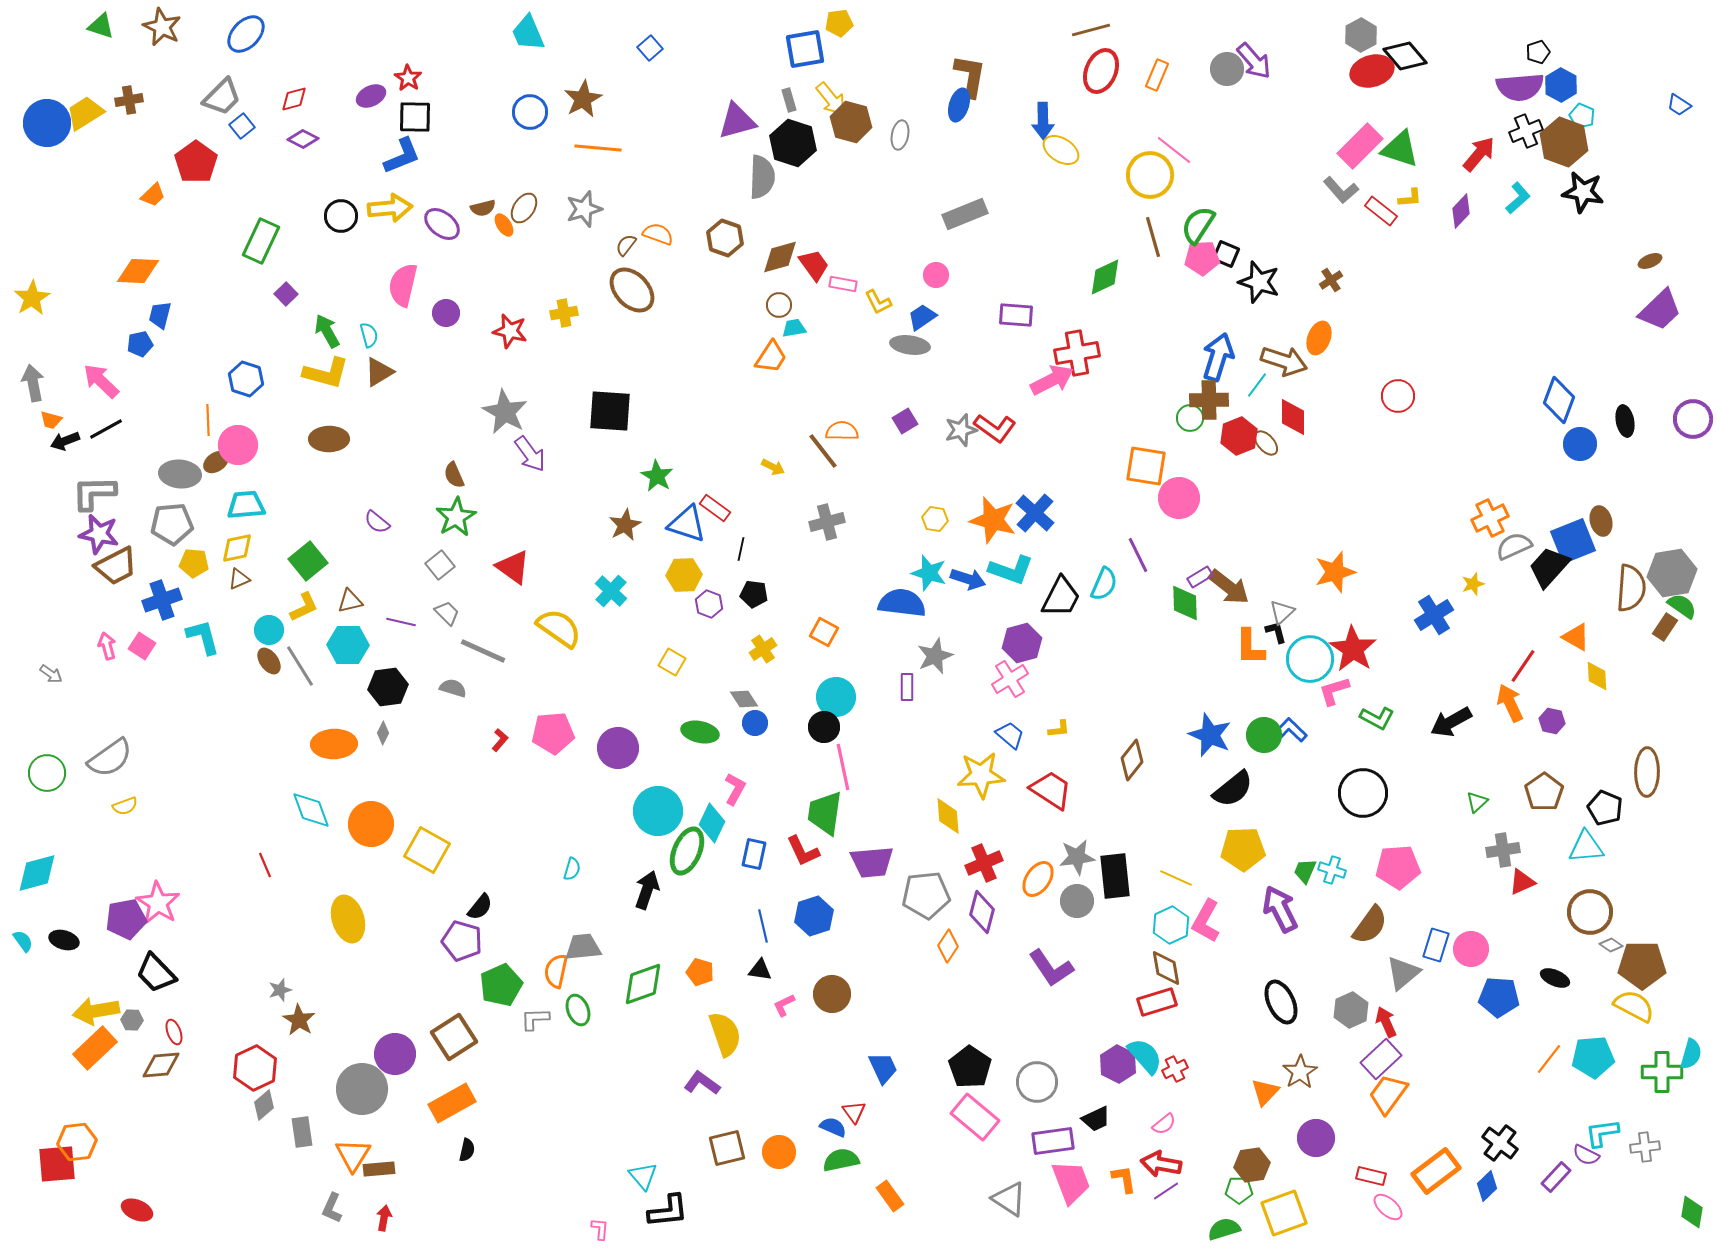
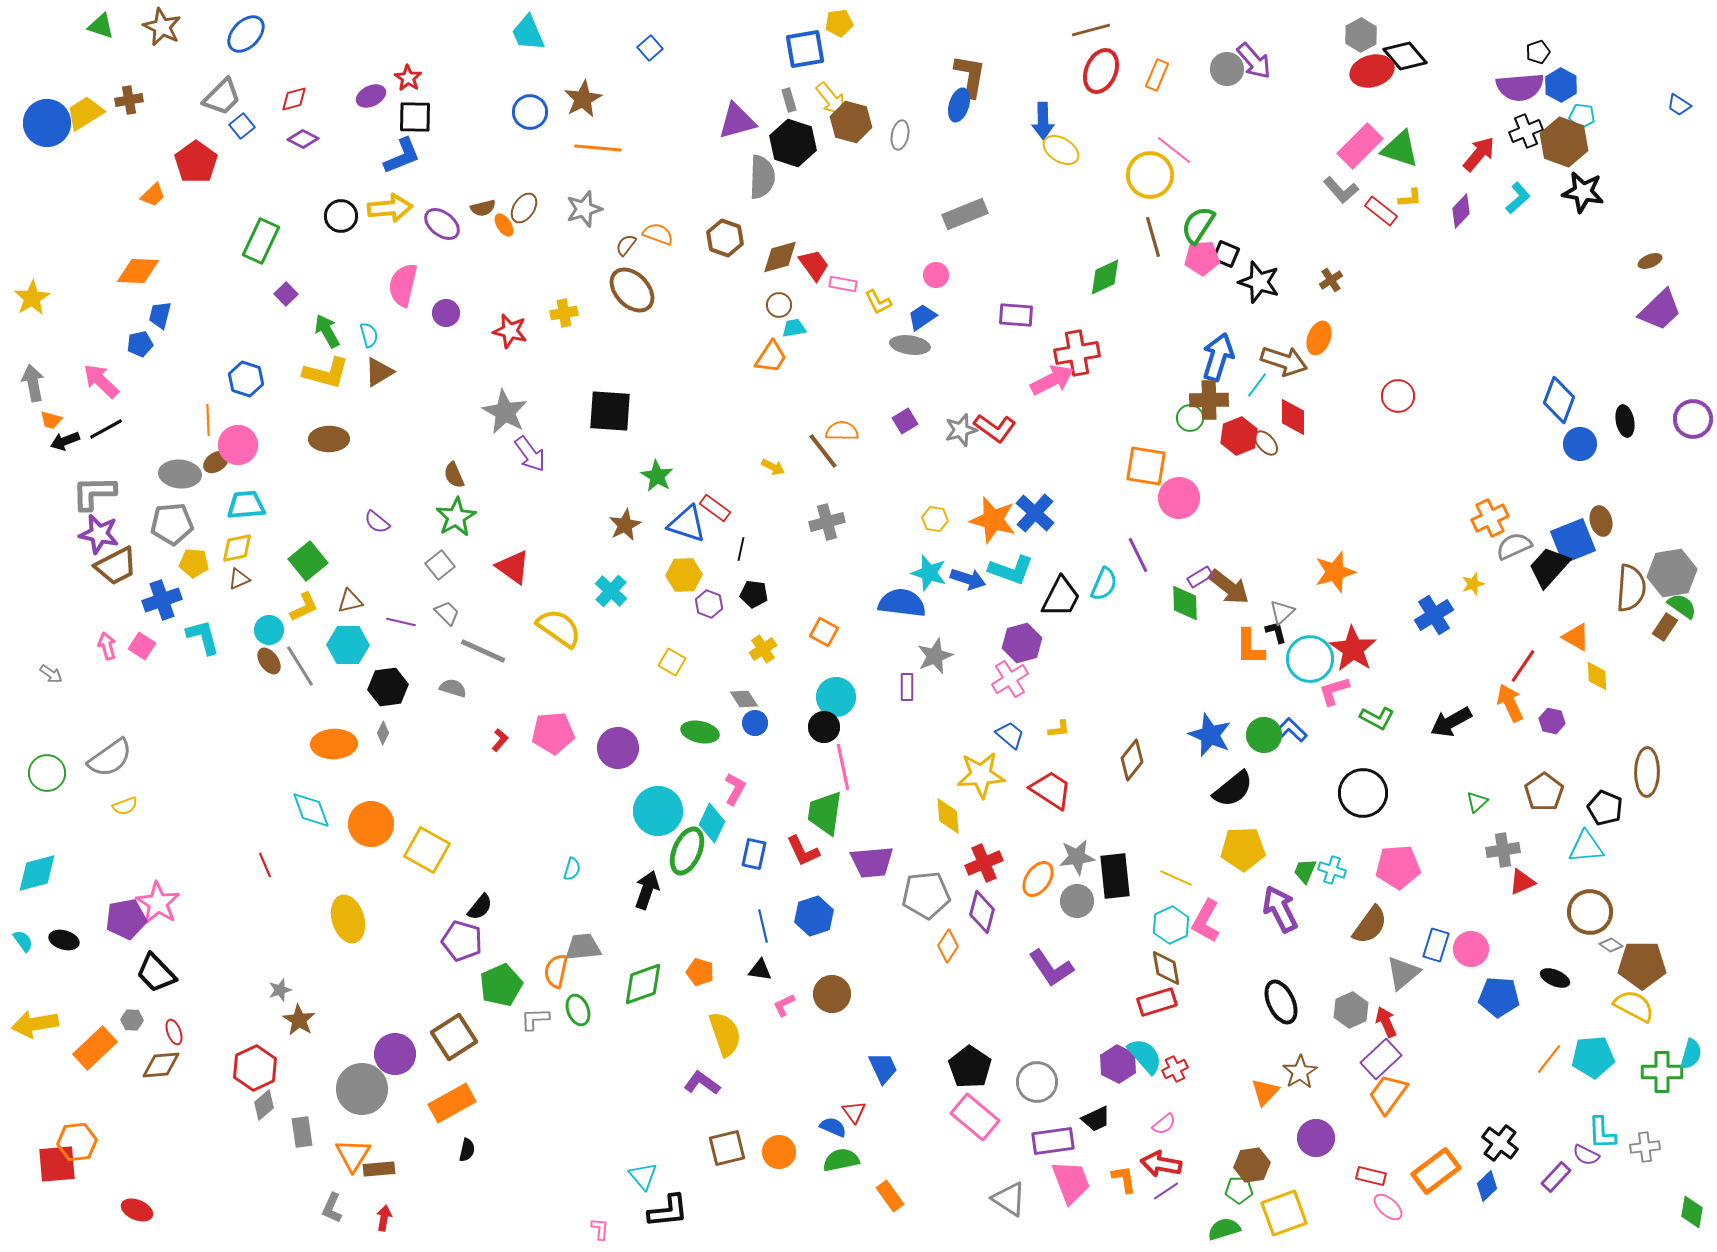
cyan pentagon at (1582, 116): rotated 15 degrees counterclockwise
yellow arrow at (96, 1011): moved 61 px left, 13 px down
cyan L-shape at (1602, 1133): rotated 84 degrees counterclockwise
